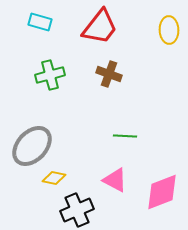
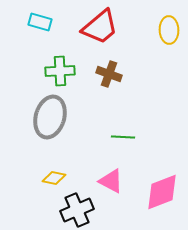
red trapezoid: rotated 12 degrees clockwise
green cross: moved 10 px right, 4 px up; rotated 12 degrees clockwise
green line: moved 2 px left, 1 px down
gray ellipse: moved 18 px right, 29 px up; rotated 27 degrees counterclockwise
pink triangle: moved 4 px left, 1 px down
